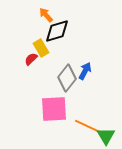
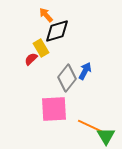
orange line: moved 3 px right
